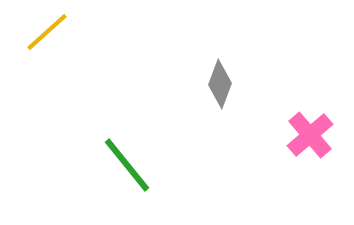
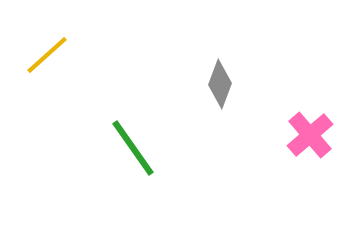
yellow line: moved 23 px down
green line: moved 6 px right, 17 px up; rotated 4 degrees clockwise
